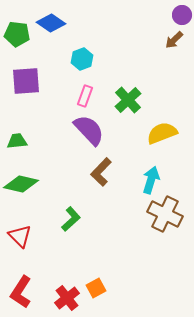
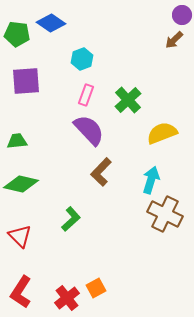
pink rectangle: moved 1 px right, 1 px up
